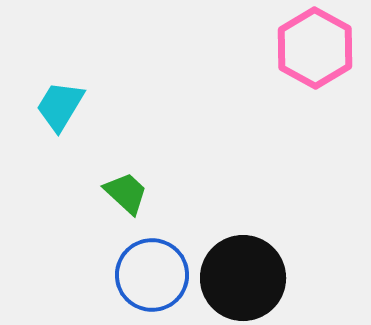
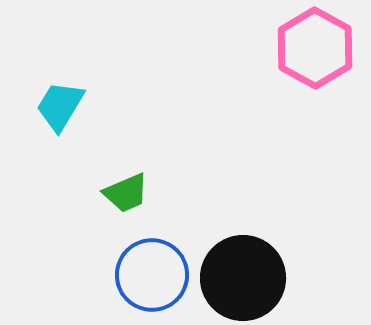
green trapezoid: rotated 114 degrees clockwise
